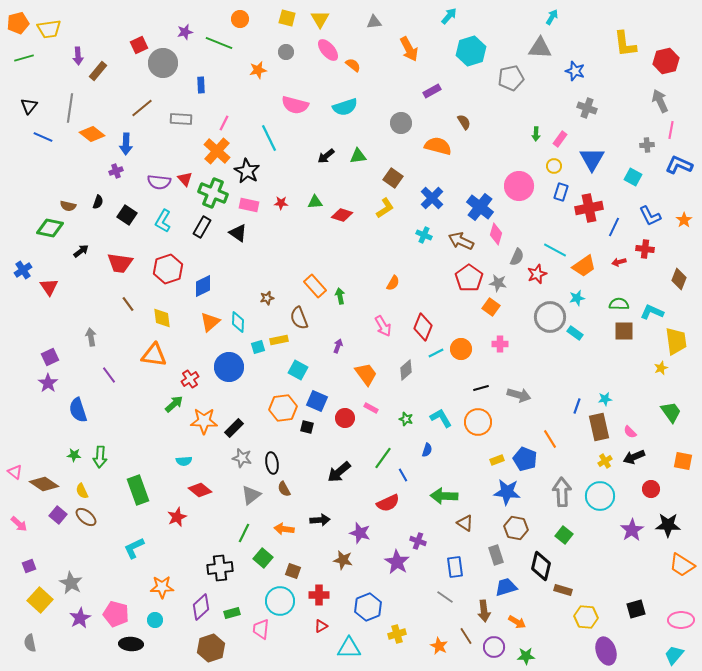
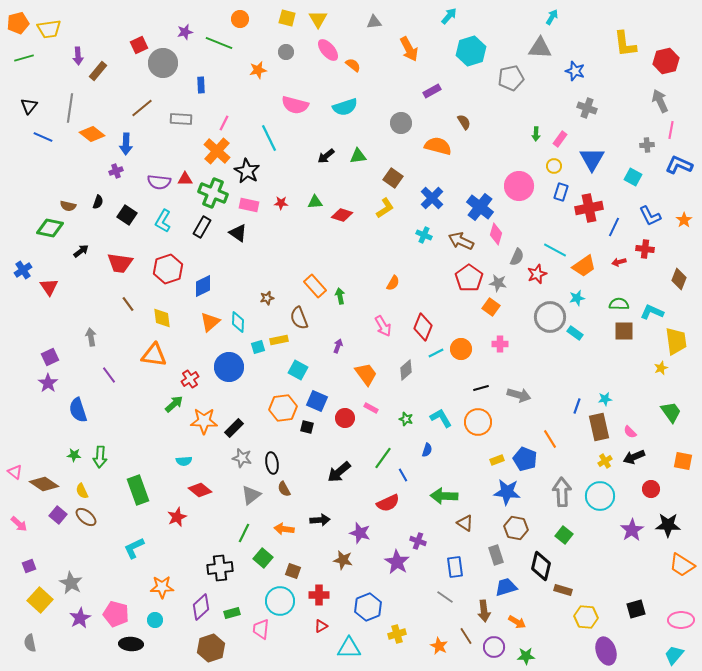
yellow triangle at (320, 19): moved 2 px left
red triangle at (185, 179): rotated 49 degrees counterclockwise
